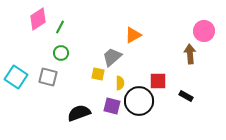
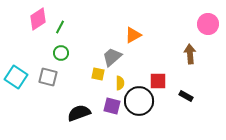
pink circle: moved 4 px right, 7 px up
